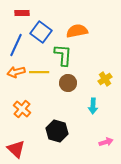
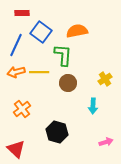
orange cross: rotated 12 degrees clockwise
black hexagon: moved 1 px down
